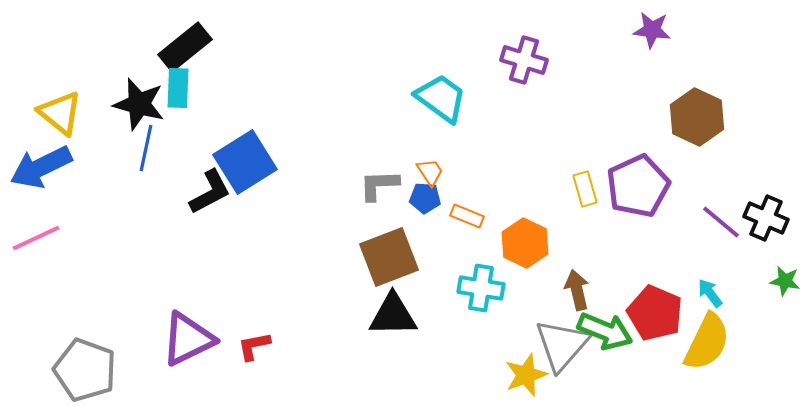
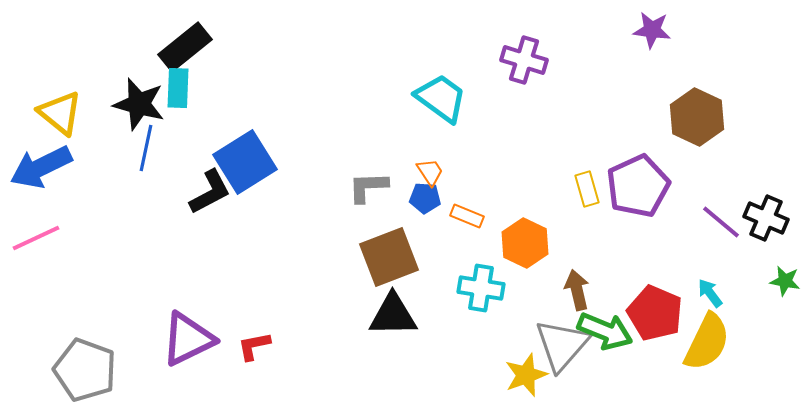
gray L-shape: moved 11 px left, 2 px down
yellow rectangle: moved 2 px right
